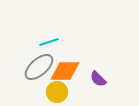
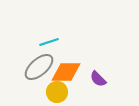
orange diamond: moved 1 px right, 1 px down
